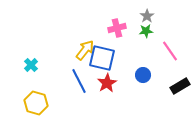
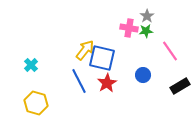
pink cross: moved 12 px right; rotated 24 degrees clockwise
